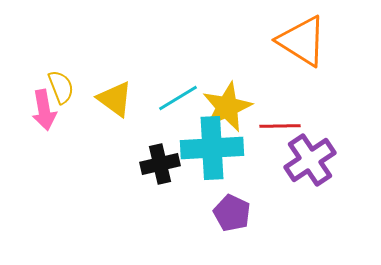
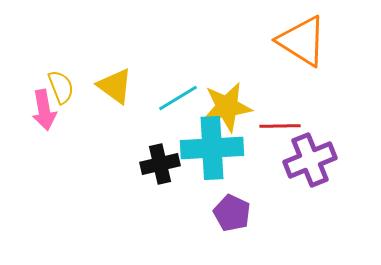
yellow triangle: moved 13 px up
yellow star: rotated 15 degrees clockwise
purple cross: rotated 12 degrees clockwise
